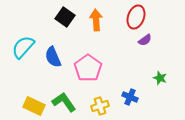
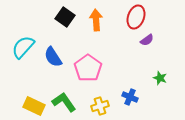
purple semicircle: moved 2 px right
blue semicircle: rotated 10 degrees counterclockwise
